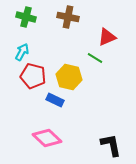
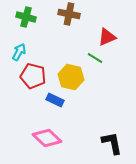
brown cross: moved 1 px right, 3 px up
cyan arrow: moved 3 px left
yellow hexagon: moved 2 px right
black L-shape: moved 1 px right, 2 px up
